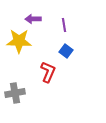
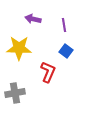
purple arrow: rotated 14 degrees clockwise
yellow star: moved 7 px down
